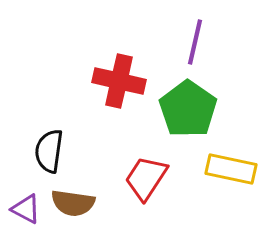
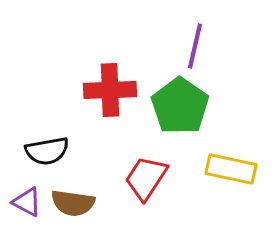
purple line: moved 4 px down
red cross: moved 9 px left, 9 px down; rotated 15 degrees counterclockwise
green pentagon: moved 8 px left, 3 px up
black semicircle: moved 2 px left; rotated 108 degrees counterclockwise
purple triangle: moved 1 px right, 7 px up
